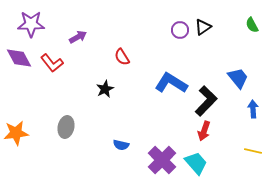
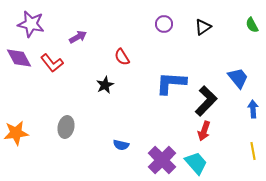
purple star: rotated 12 degrees clockwise
purple circle: moved 16 px left, 6 px up
blue L-shape: rotated 28 degrees counterclockwise
black star: moved 4 px up
yellow line: rotated 66 degrees clockwise
